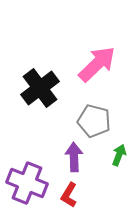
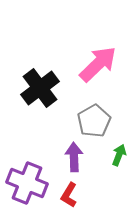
pink arrow: moved 1 px right
gray pentagon: rotated 28 degrees clockwise
